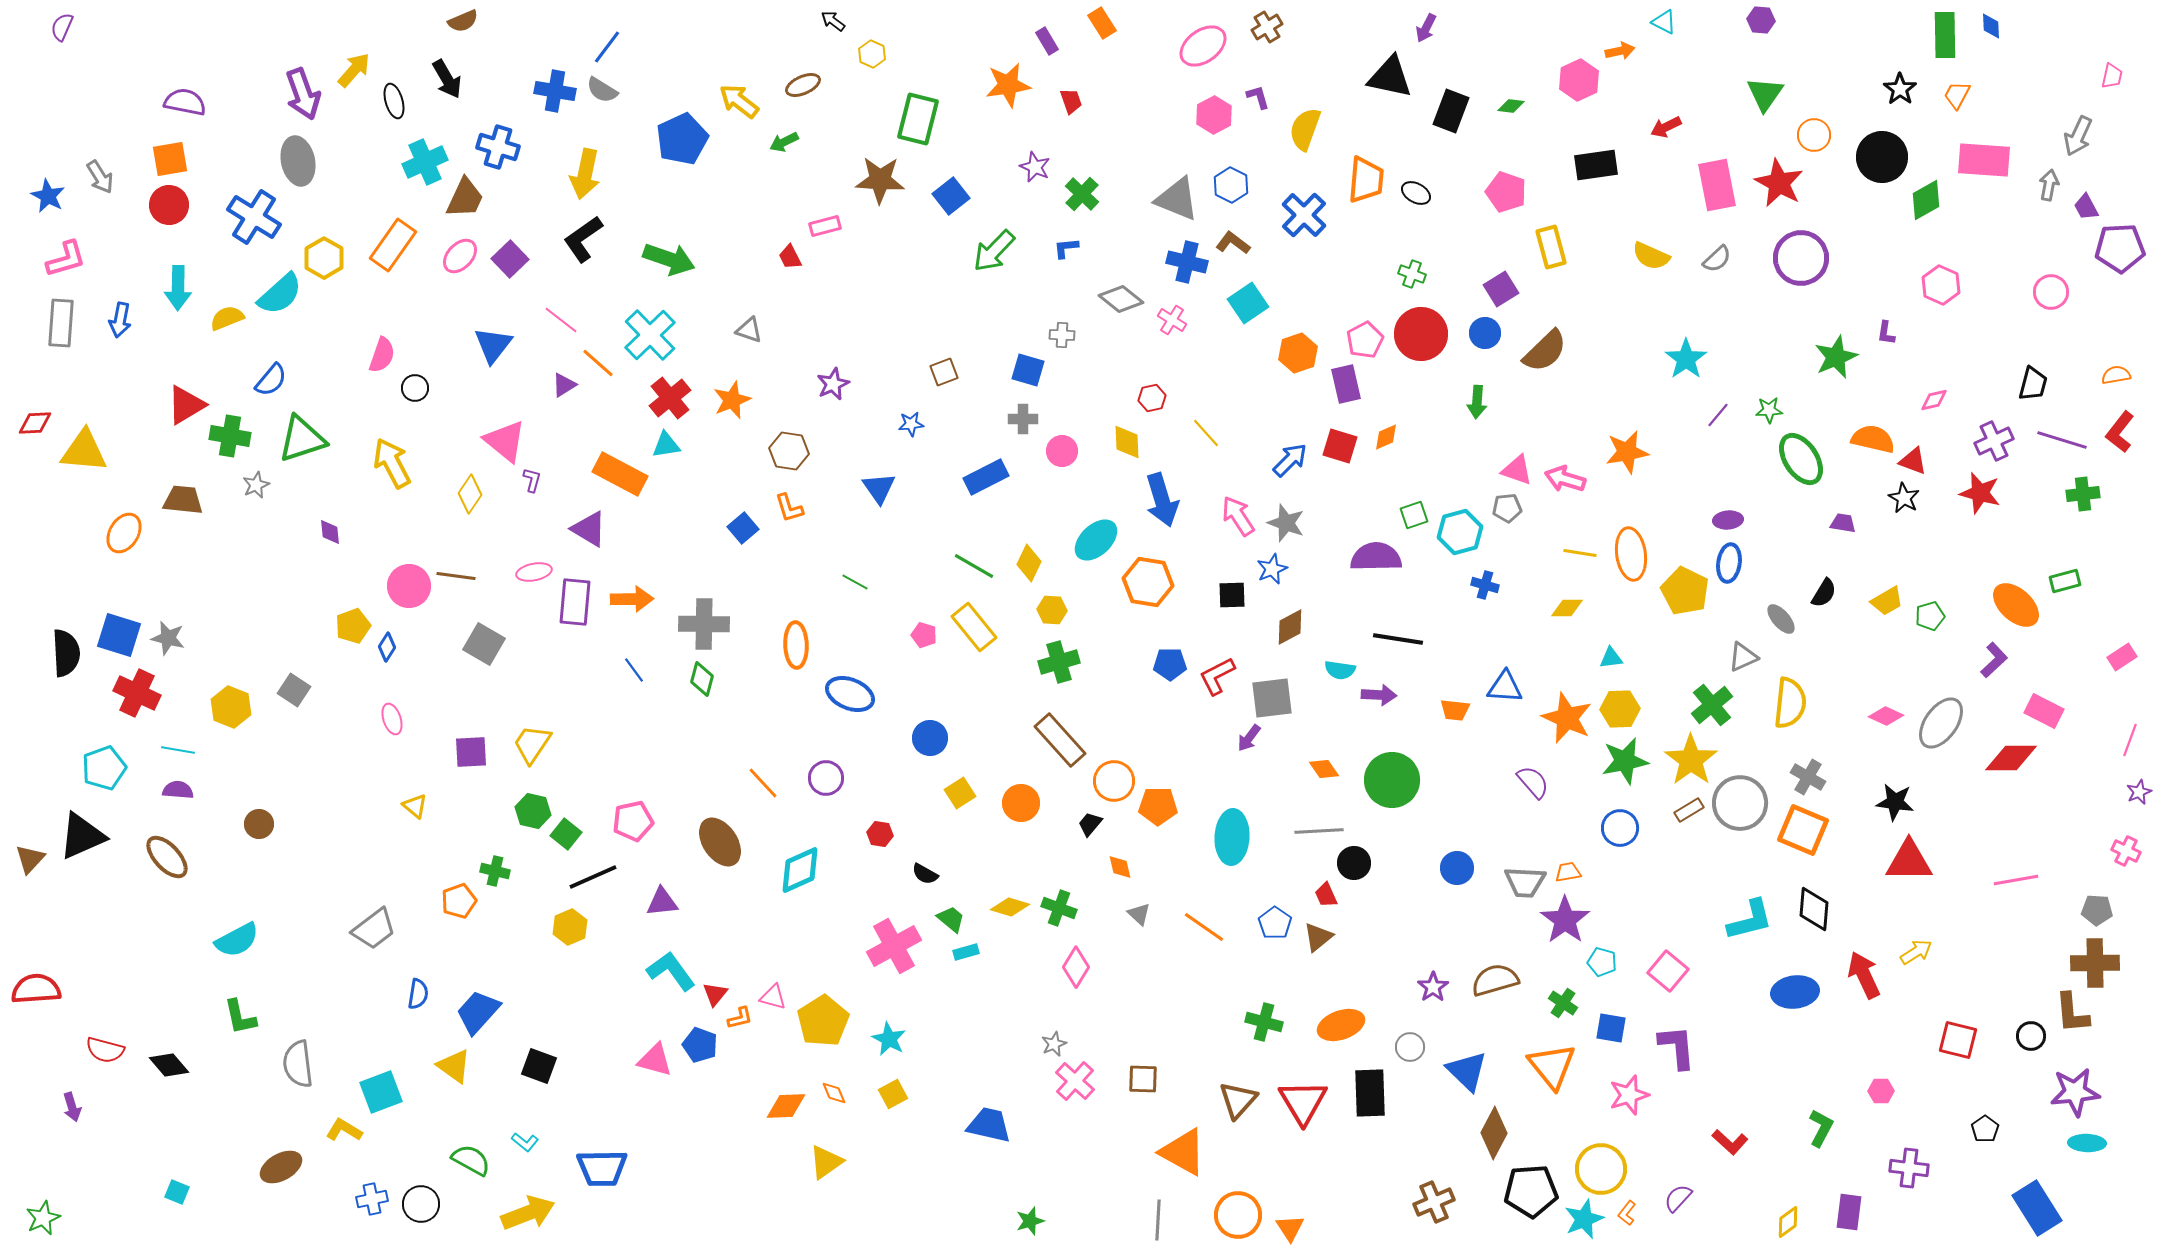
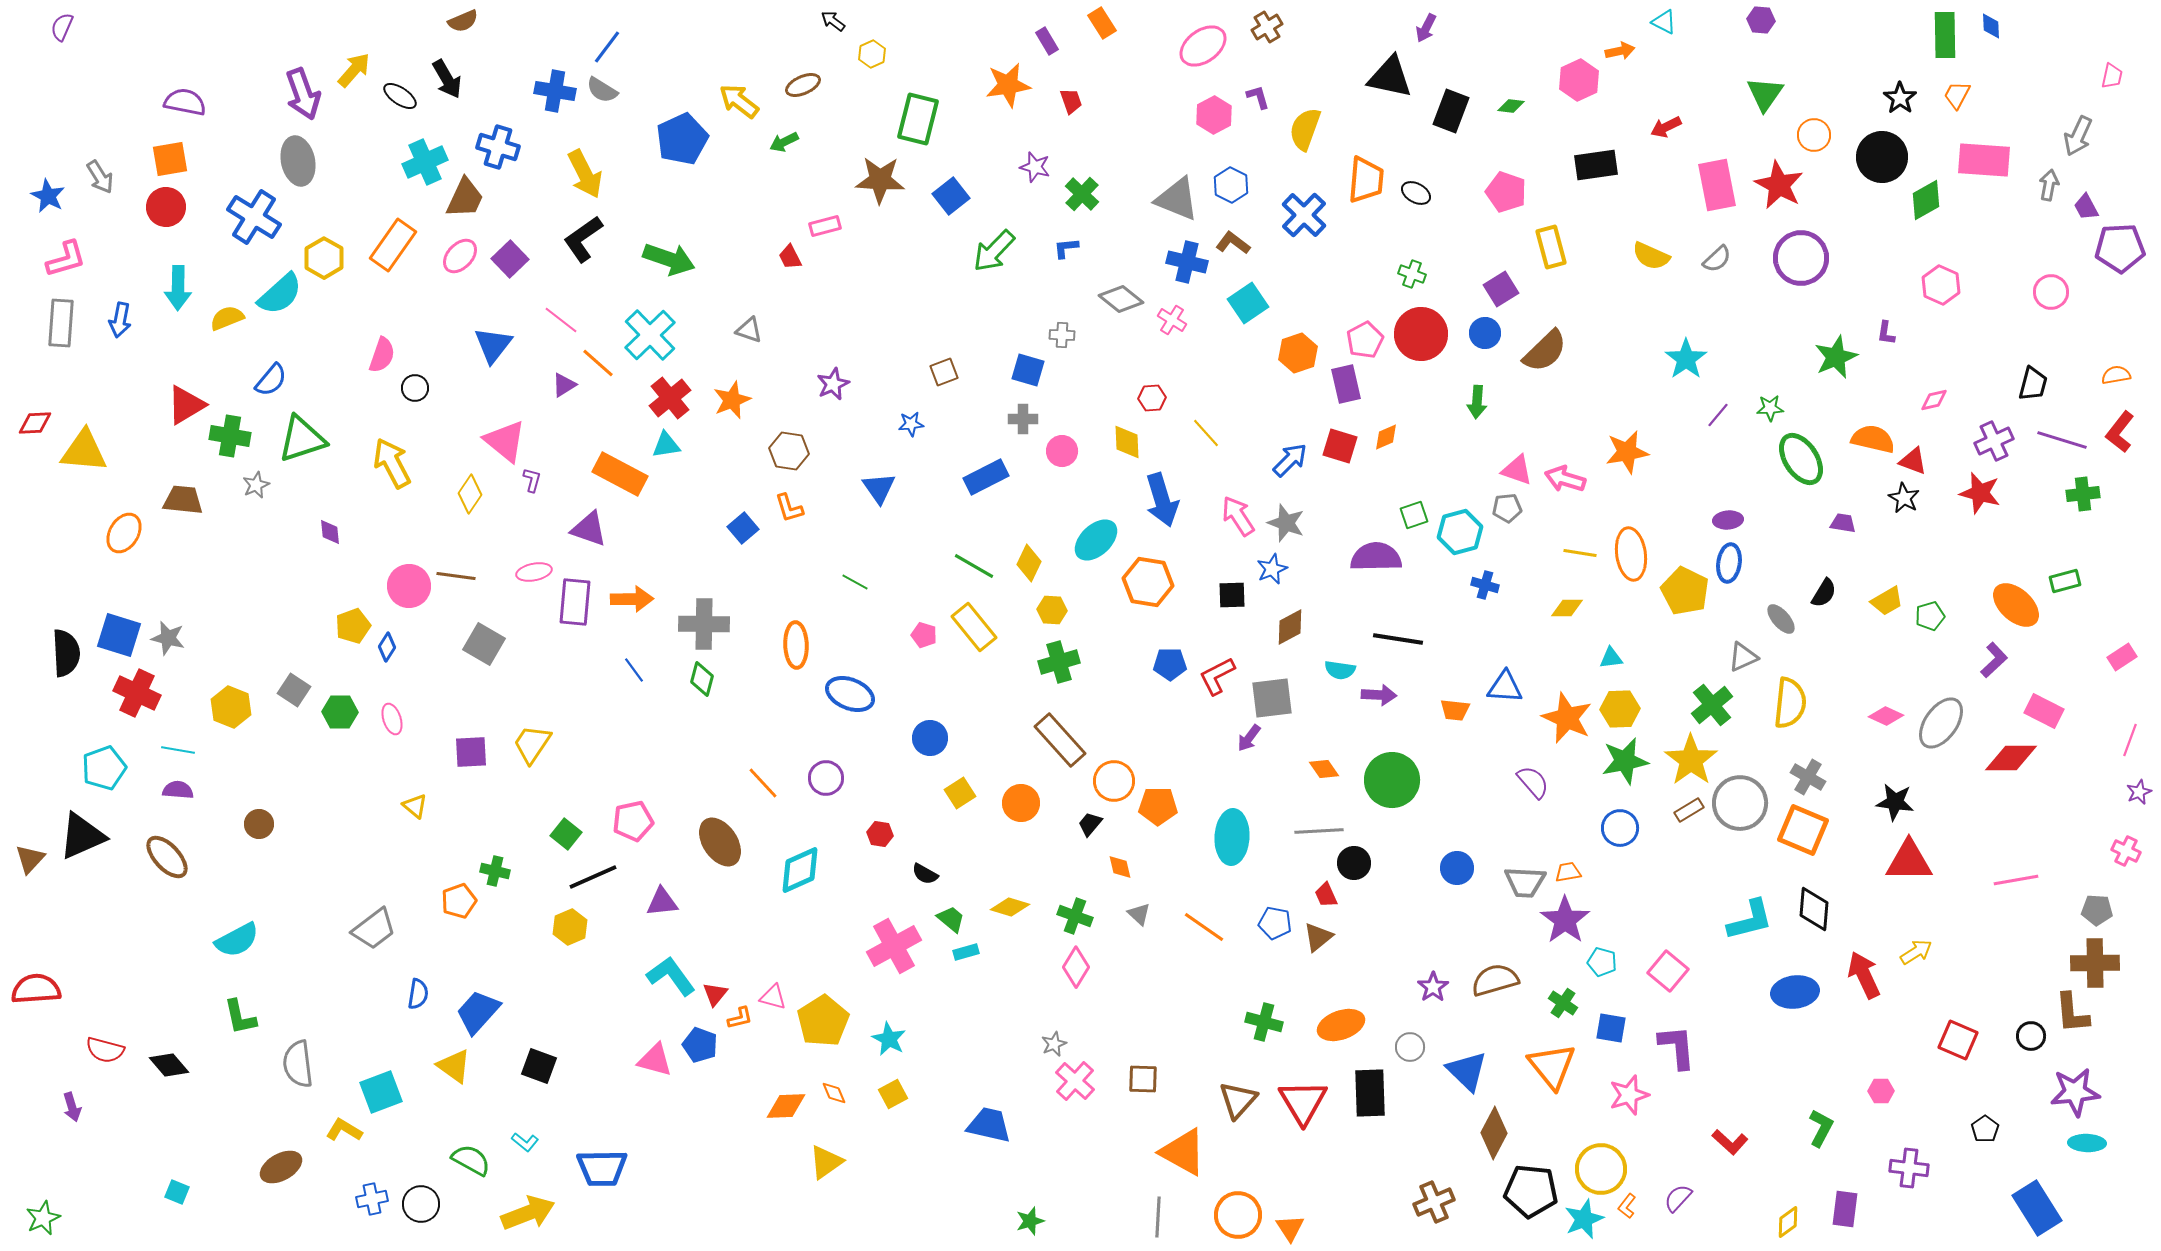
yellow hexagon at (872, 54): rotated 12 degrees clockwise
black star at (1900, 89): moved 9 px down
black ellipse at (394, 101): moved 6 px right, 5 px up; rotated 40 degrees counterclockwise
purple star at (1035, 167): rotated 8 degrees counterclockwise
yellow arrow at (585, 174): rotated 39 degrees counterclockwise
red star at (1779, 183): moved 2 px down
red circle at (169, 205): moved 3 px left, 2 px down
red hexagon at (1152, 398): rotated 8 degrees clockwise
green star at (1769, 410): moved 1 px right, 2 px up
purple triangle at (589, 529): rotated 12 degrees counterclockwise
green hexagon at (533, 811): moved 193 px left, 99 px up; rotated 12 degrees counterclockwise
green cross at (1059, 908): moved 16 px right, 8 px down
blue pentagon at (1275, 923): rotated 24 degrees counterclockwise
cyan L-shape at (671, 971): moved 5 px down
red square at (1958, 1040): rotated 9 degrees clockwise
black pentagon at (1531, 1191): rotated 10 degrees clockwise
purple rectangle at (1849, 1212): moved 4 px left, 3 px up
orange L-shape at (1627, 1213): moved 7 px up
gray line at (1158, 1220): moved 3 px up
